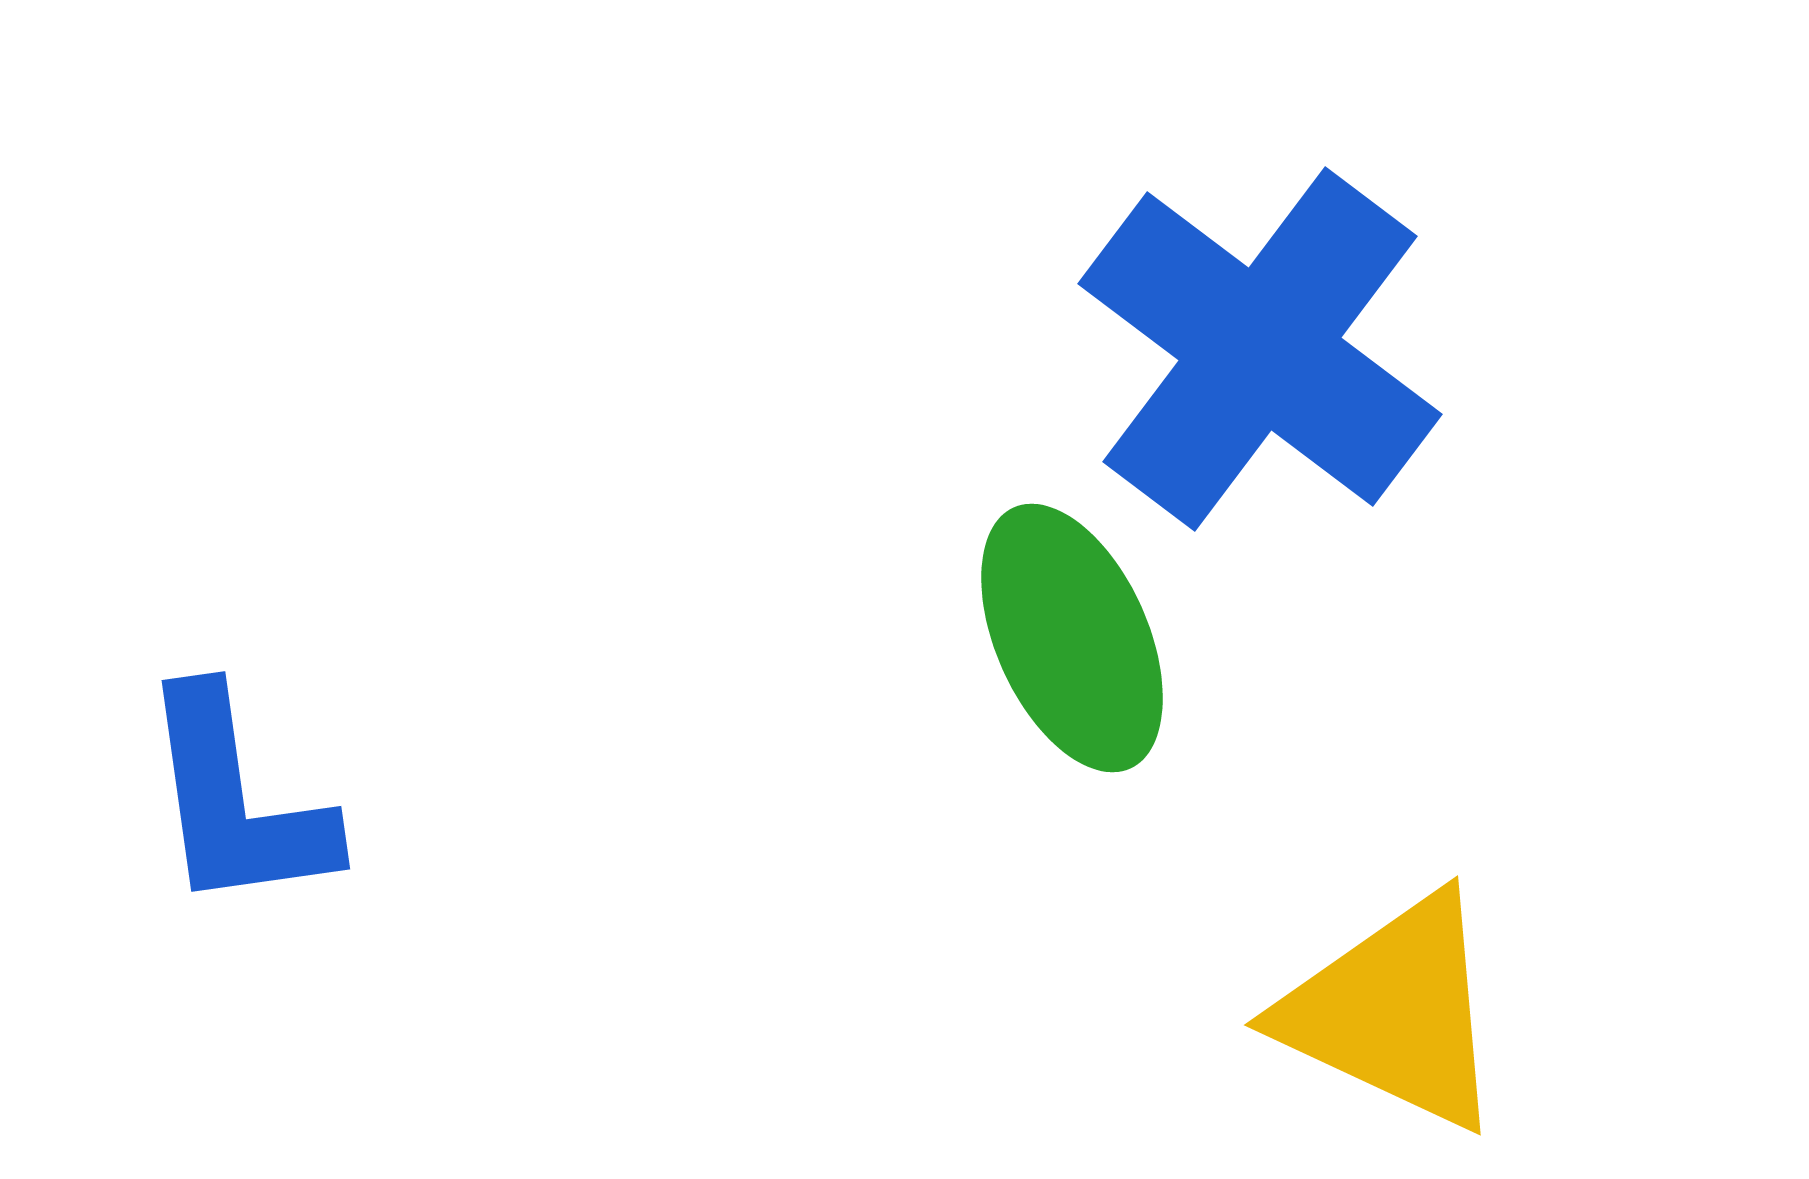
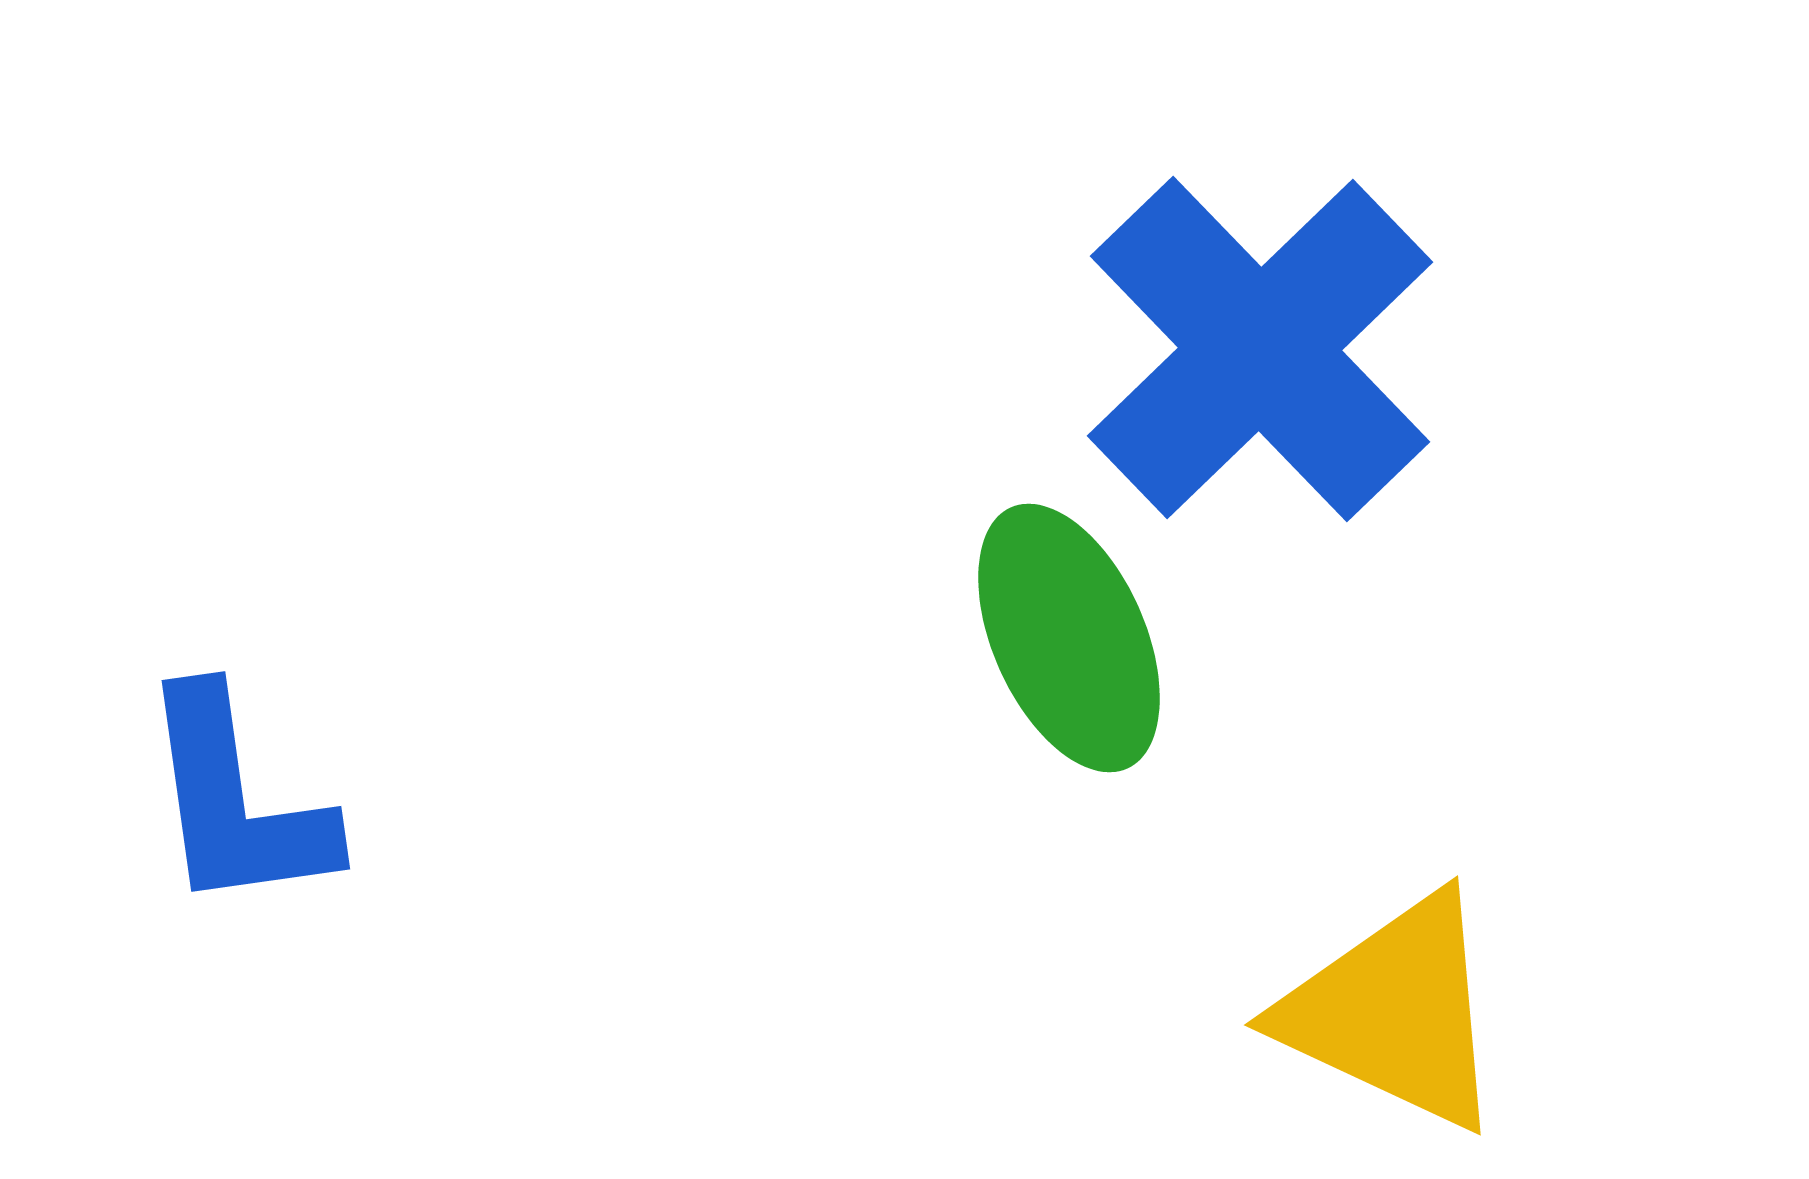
blue cross: rotated 9 degrees clockwise
green ellipse: moved 3 px left
